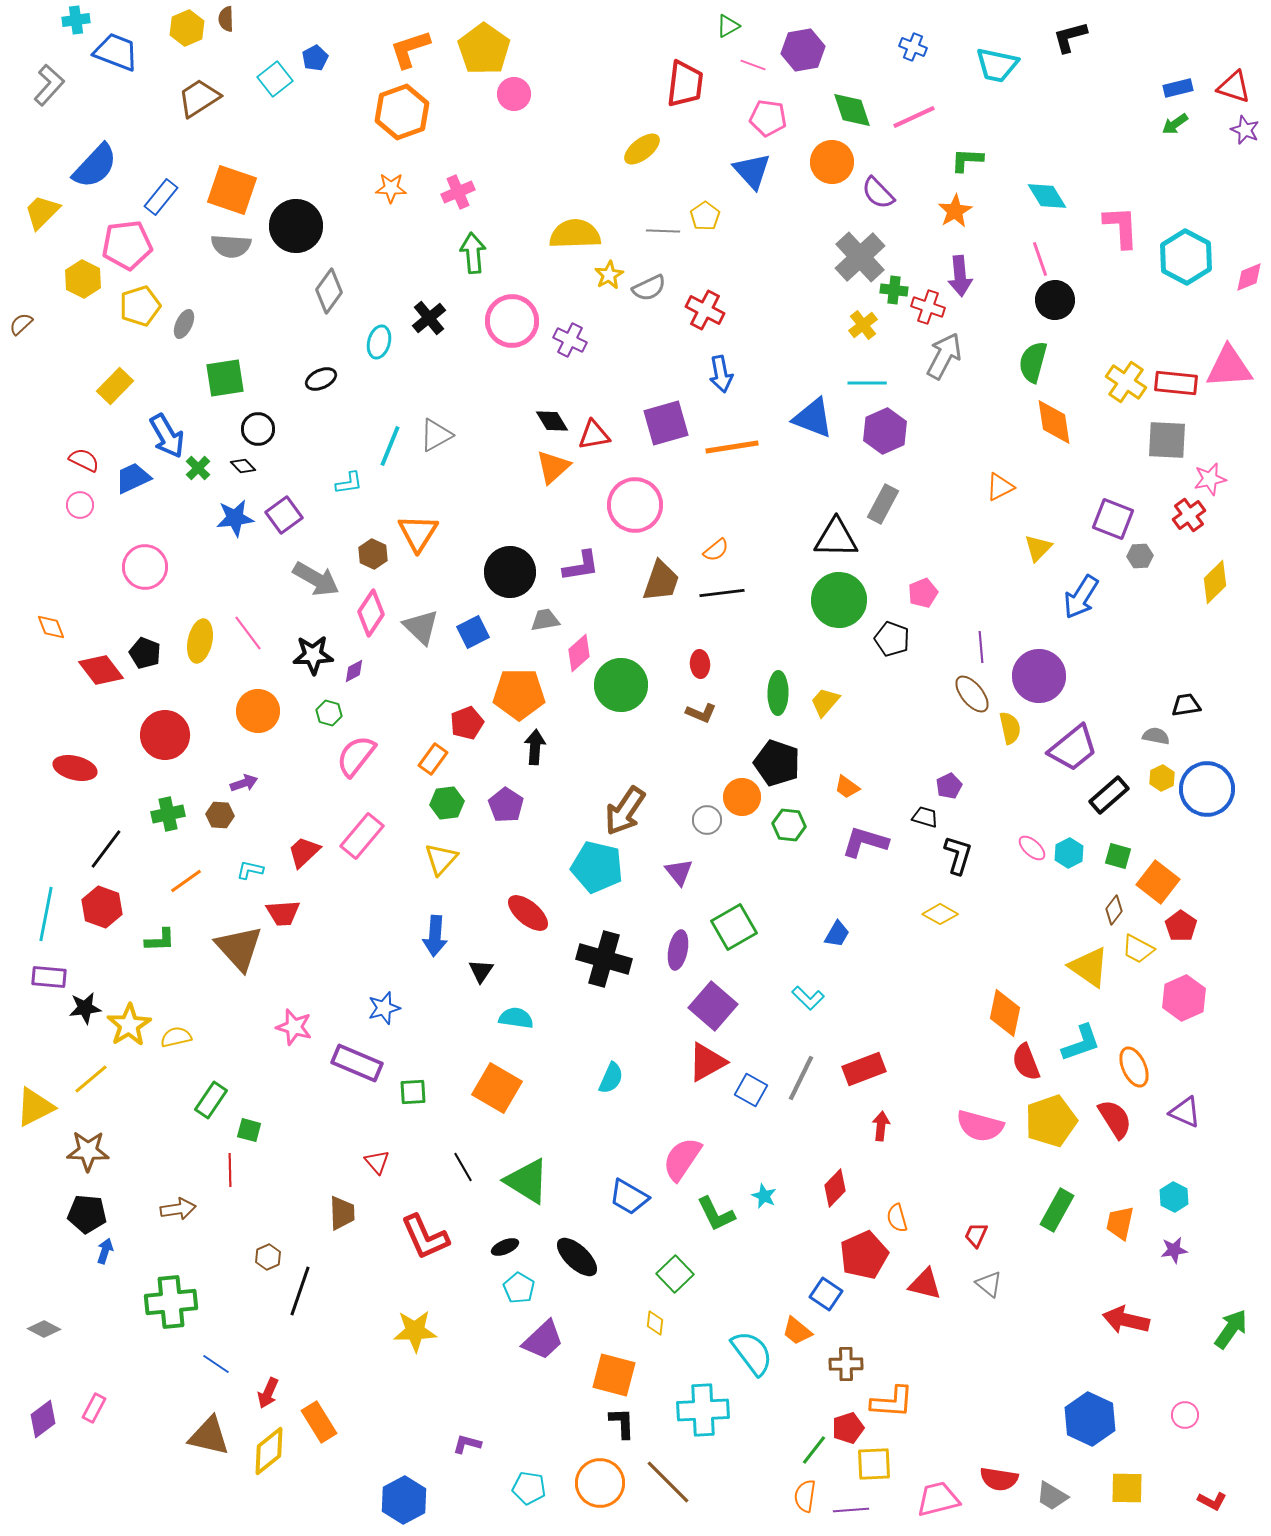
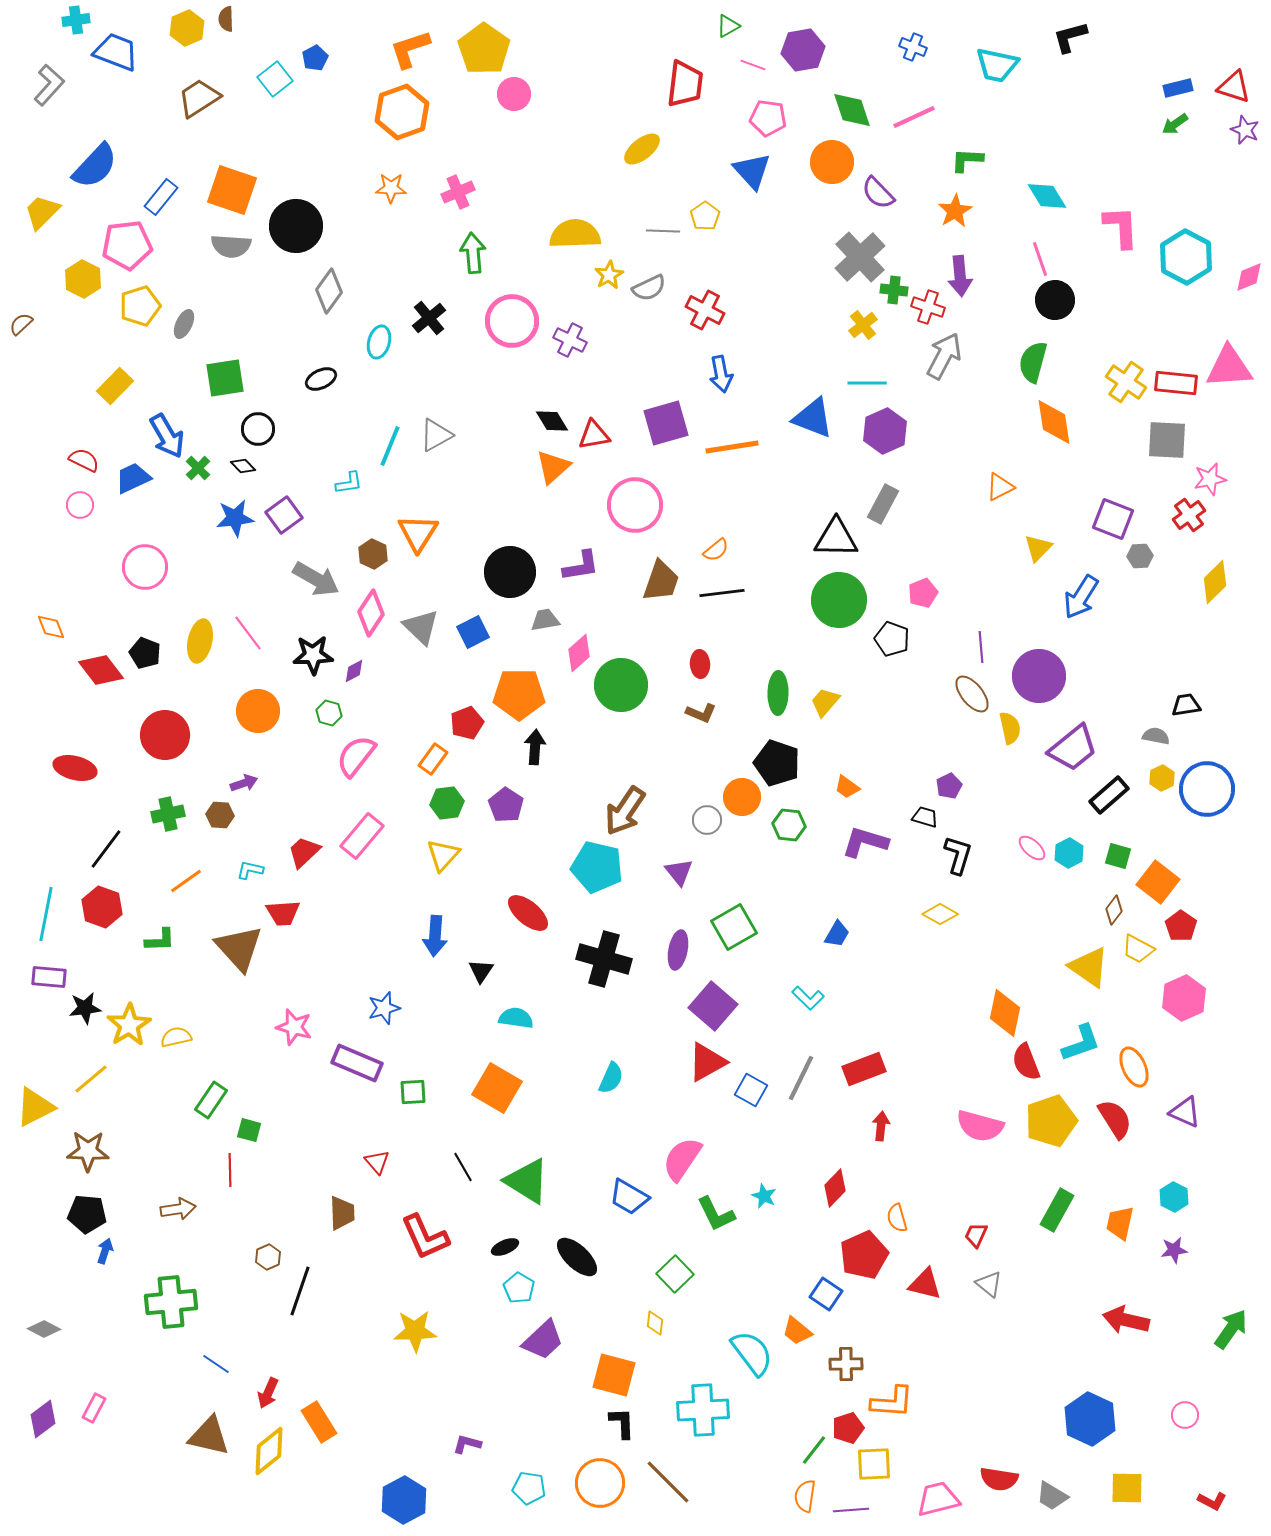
yellow triangle at (441, 859): moved 2 px right, 4 px up
